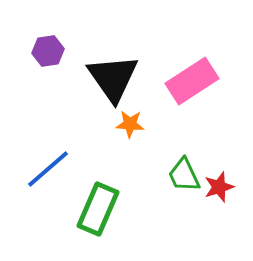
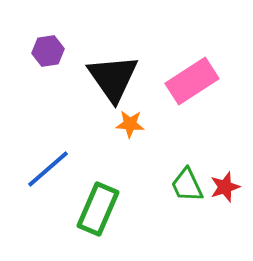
green trapezoid: moved 3 px right, 10 px down
red star: moved 6 px right
